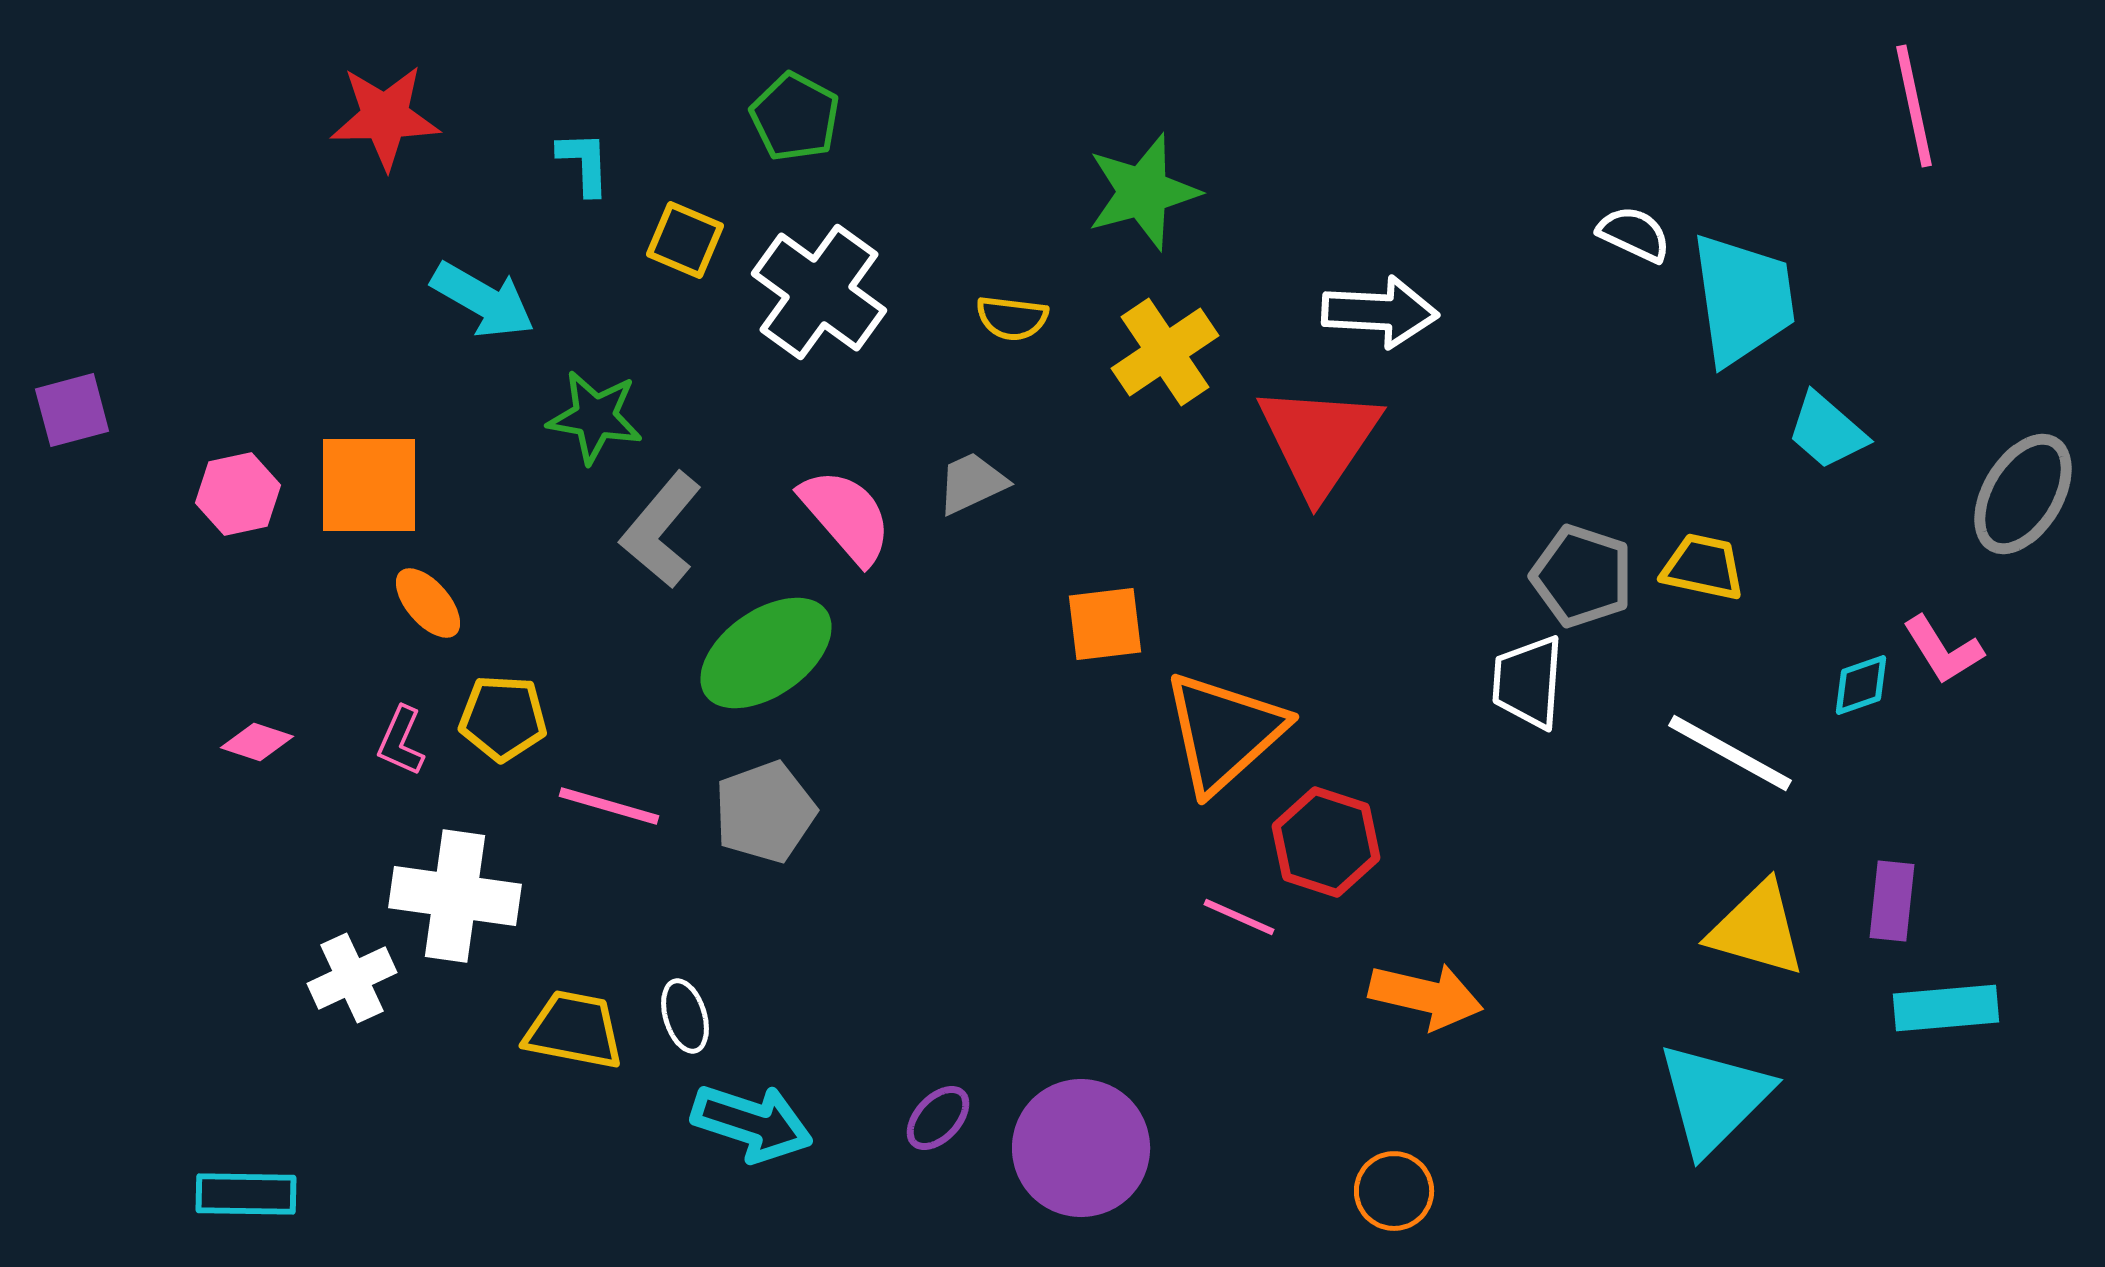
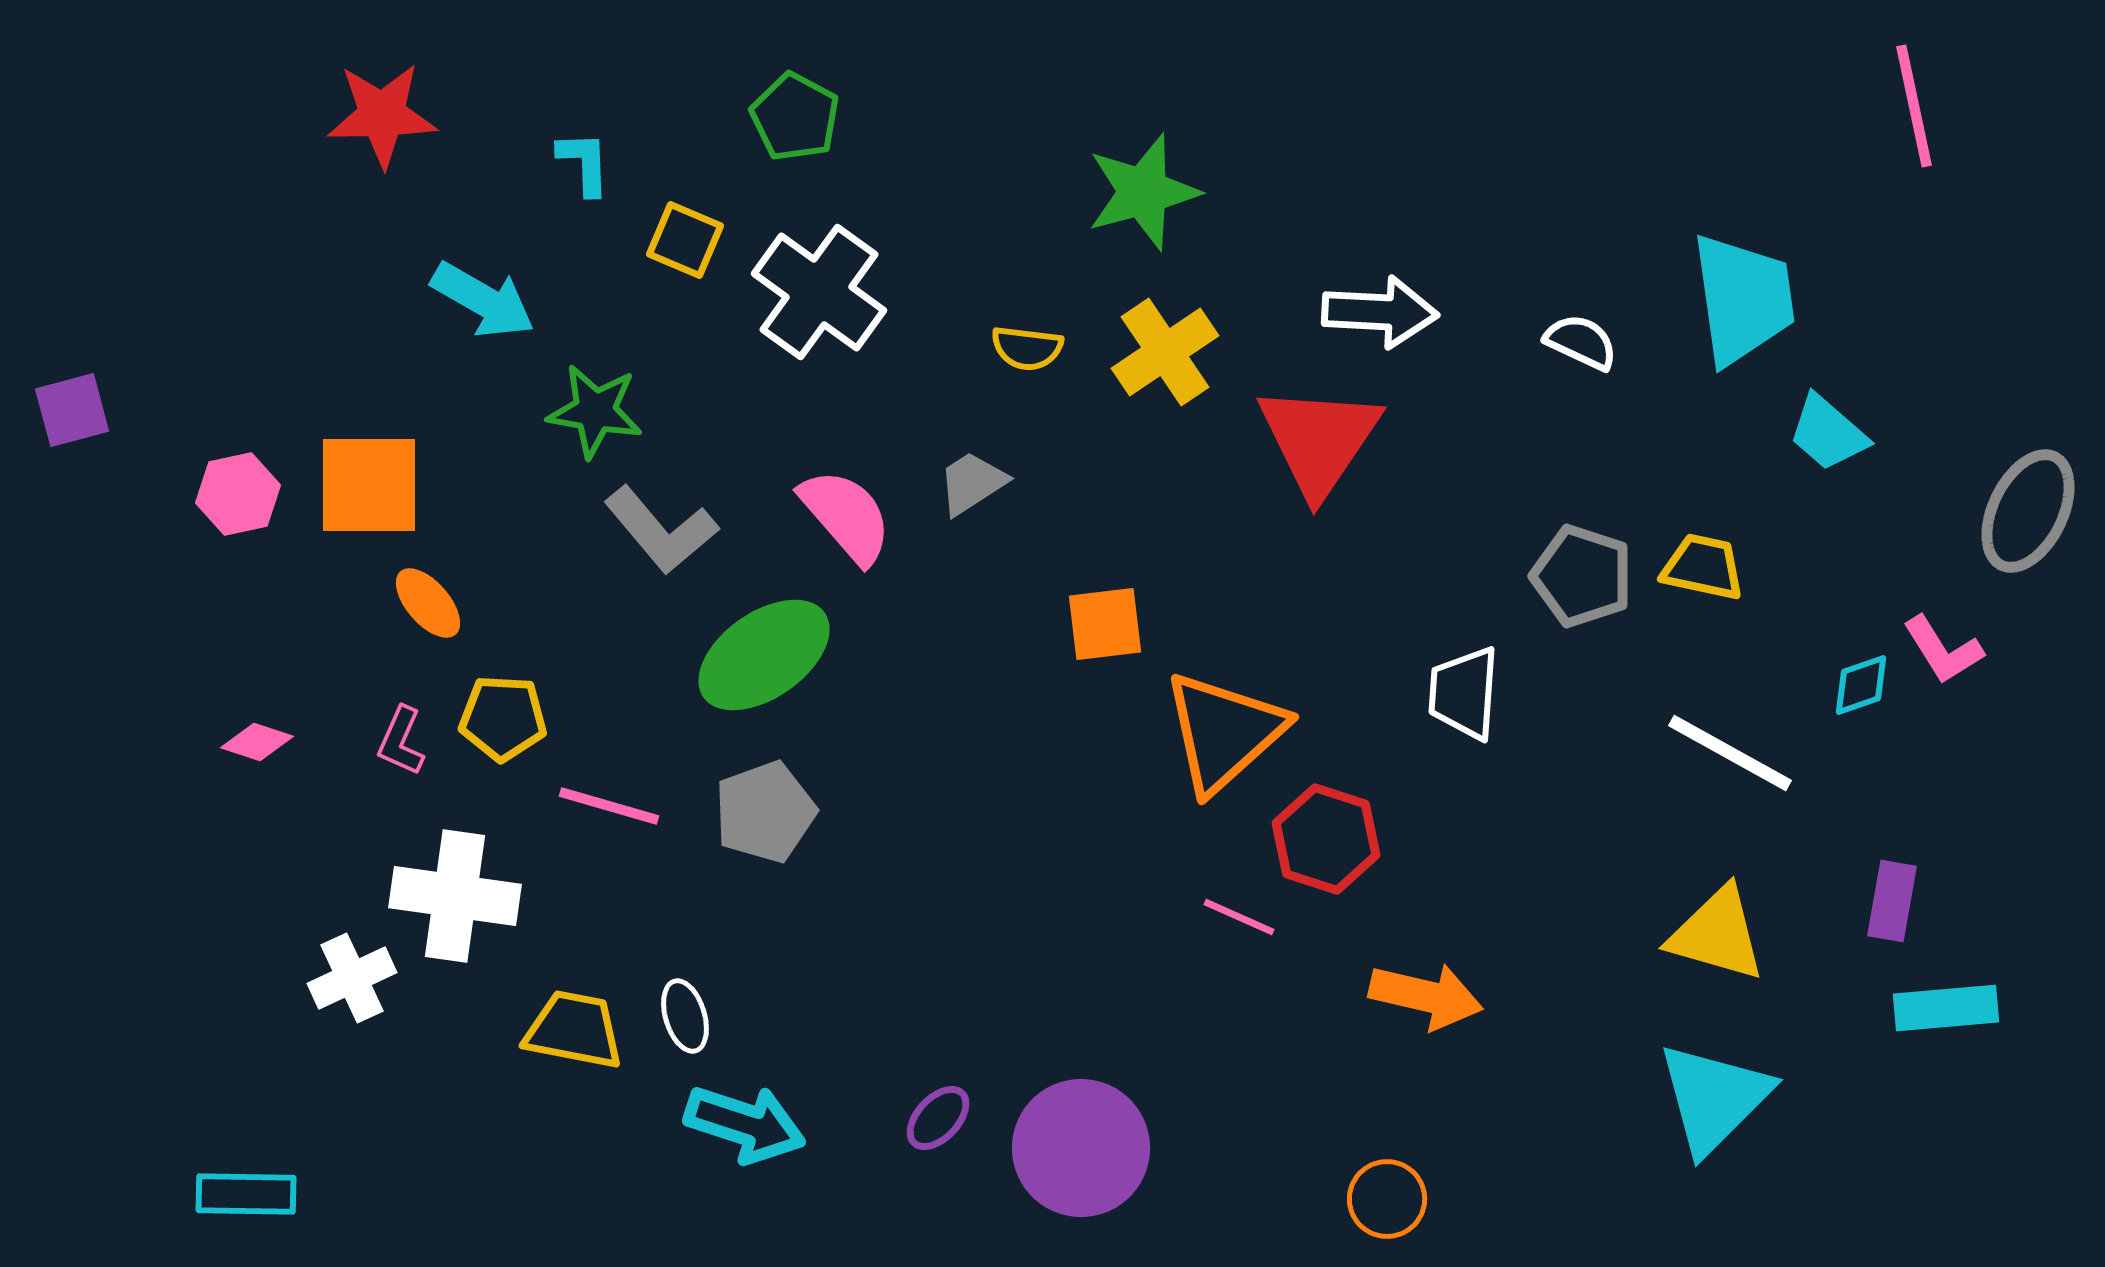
red star at (385, 117): moved 3 px left, 2 px up
white semicircle at (1634, 234): moved 53 px left, 108 px down
yellow semicircle at (1012, 318): moved 15 px right, 30 px down
green star at (595, 417): moved 6 px up
cyan trapezoid at (1827, 431): moved 1 px right, 2 px down
gray trapezoid at (972, 483): rotated 8 degrees counterclockwise
gray ellipse at (2023, 494): moved 5 px right, 17 px down; rotated 5 degrees counterclockwise
gray L-shape at (661, 530): rotated 80 degrees counterclockwise
green ellipse at (766, 653): moved 2 px left, 2 px down
white trapezoid at (1528, 682): moved 64 px left, 11 px down
red hexagon at (1326, 842): moved 3 px up
purple rectangle at (1892, 901): rotated 4 degrees clockwise
yellow triangle at (1757, 929): moved 40 px left, 5 px down
cyan arrow at (752, 1123): moved 7 px left, 1 px down
orange circle at (1394, 1191): moved 7 px left, 8 px down
